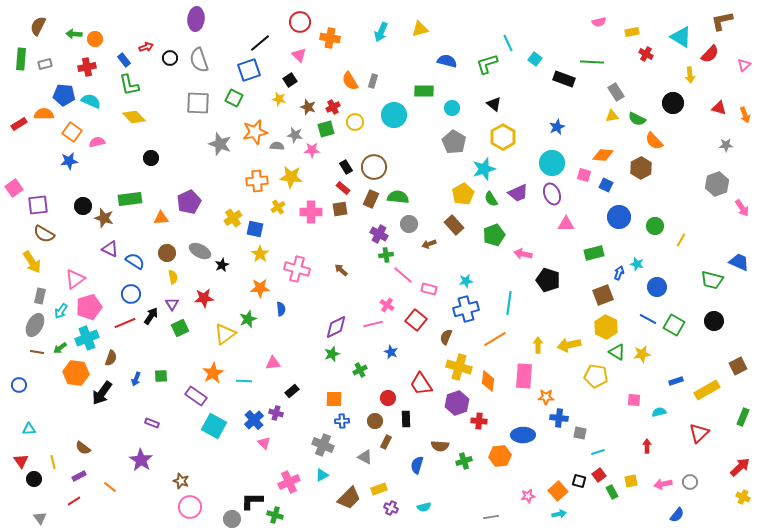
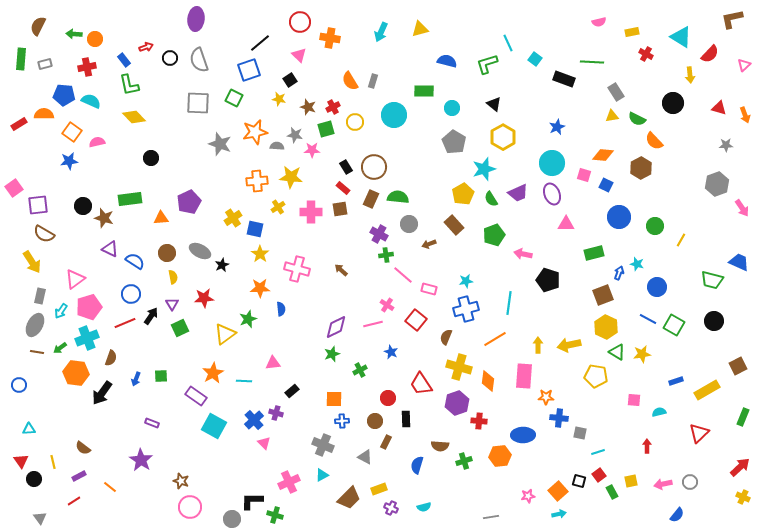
brown L-shape at (722, 21): moved 10 px right, 2 px up
